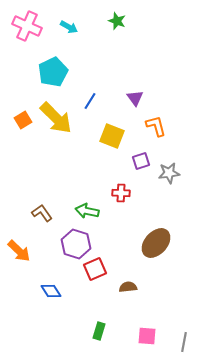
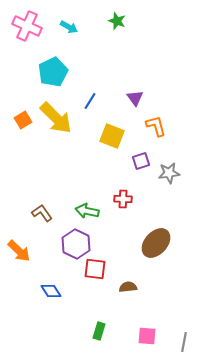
red cross: moved 2 px right, 6 px down
purple hexagon: rotated 8 degrees clockwise
red square: rotated 30 degrees clockwise
